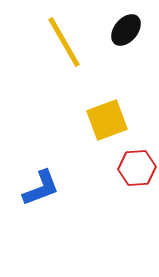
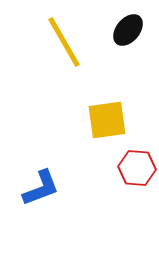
black ellipse: moved 2 px right
yellow square: rotated 12 degrees clockwise
red hexagon: rotated 9 degrees clockwise
